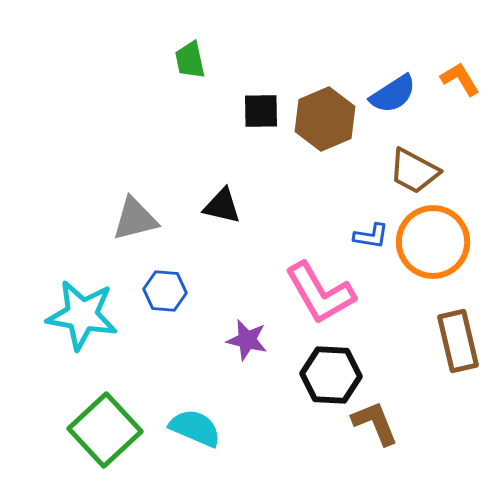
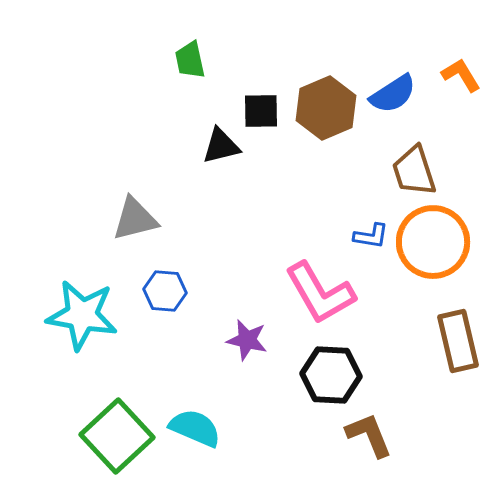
orange L-shape: moved 1 px right, 4 px up
brown hexagon: moved 1 px right, 11 px up
brown trapezoid: rotated 44 degrees clockwise
black triangle: moved 1 px left, 60 px up; rotated 27 degrees counterclockwise
brown L-shape: moved 6 px left, 12 px down
green square: moved 12 px right, 6 px down
